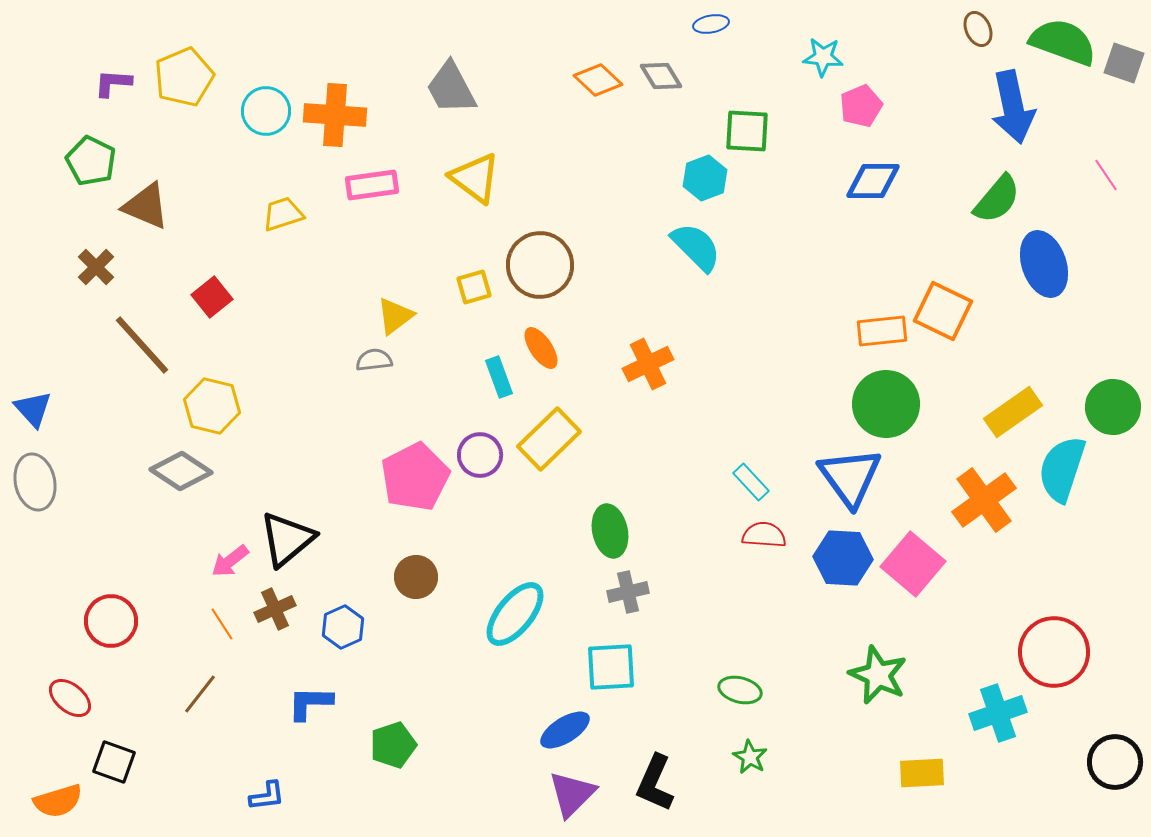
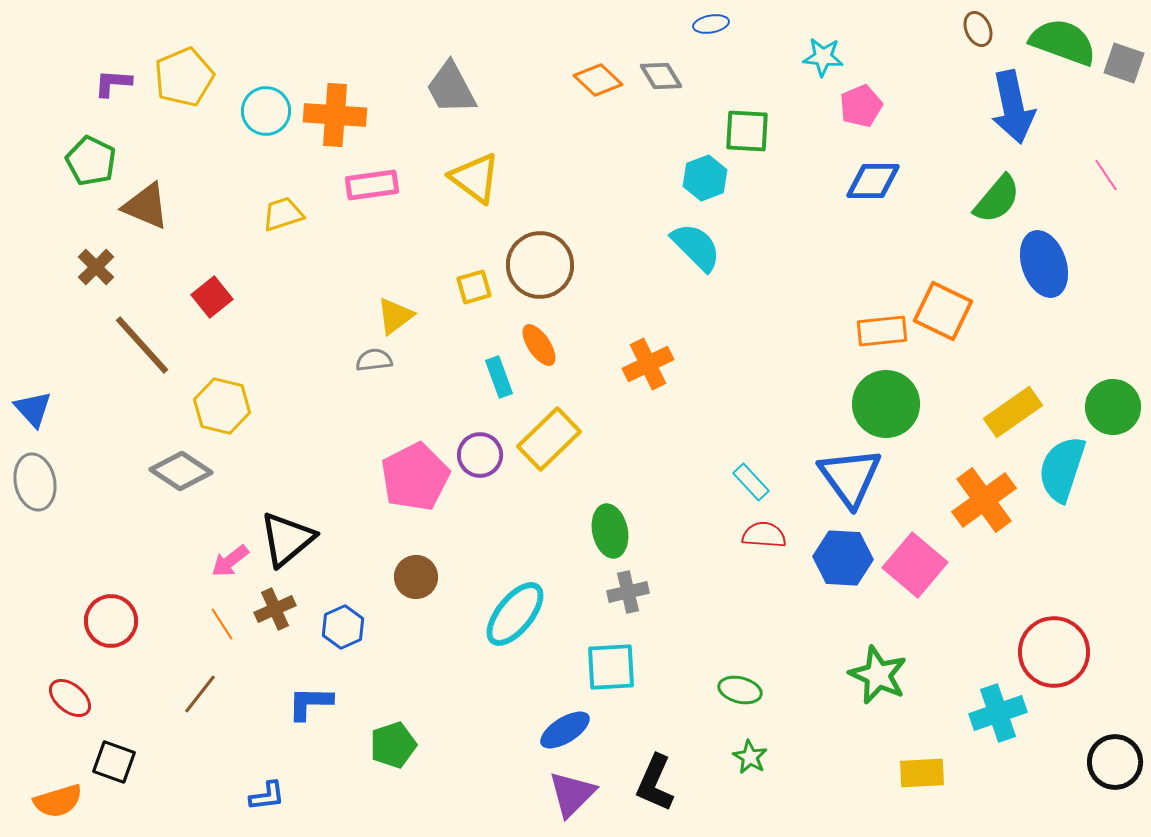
orange ellipse at (541, 348): moved 2 px left, 3 px up
yellow hexagon at (212, 406): moved 10 px right
pink square at (913, 564): moved 2 px right, 1 px down
